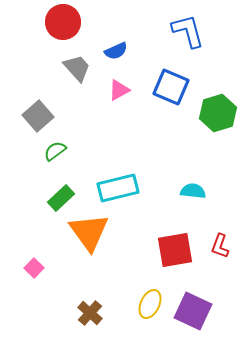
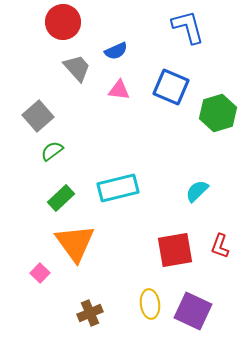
blue L-shape: moved 4 px up
pink triangle: rotated 35 degrees clockwise
green semicircle: moved 3 px left
cyan semicircle: moved 4 px right; rotated 50 degrees counterclockwise
orange triangle: moved 14 px left, 11 px down
pink square: moved 6 px right, 5 px down
yellow ellipse: rotated 32 degrees counterclockwise
brown cross: rotated 25 degrees clockwise
